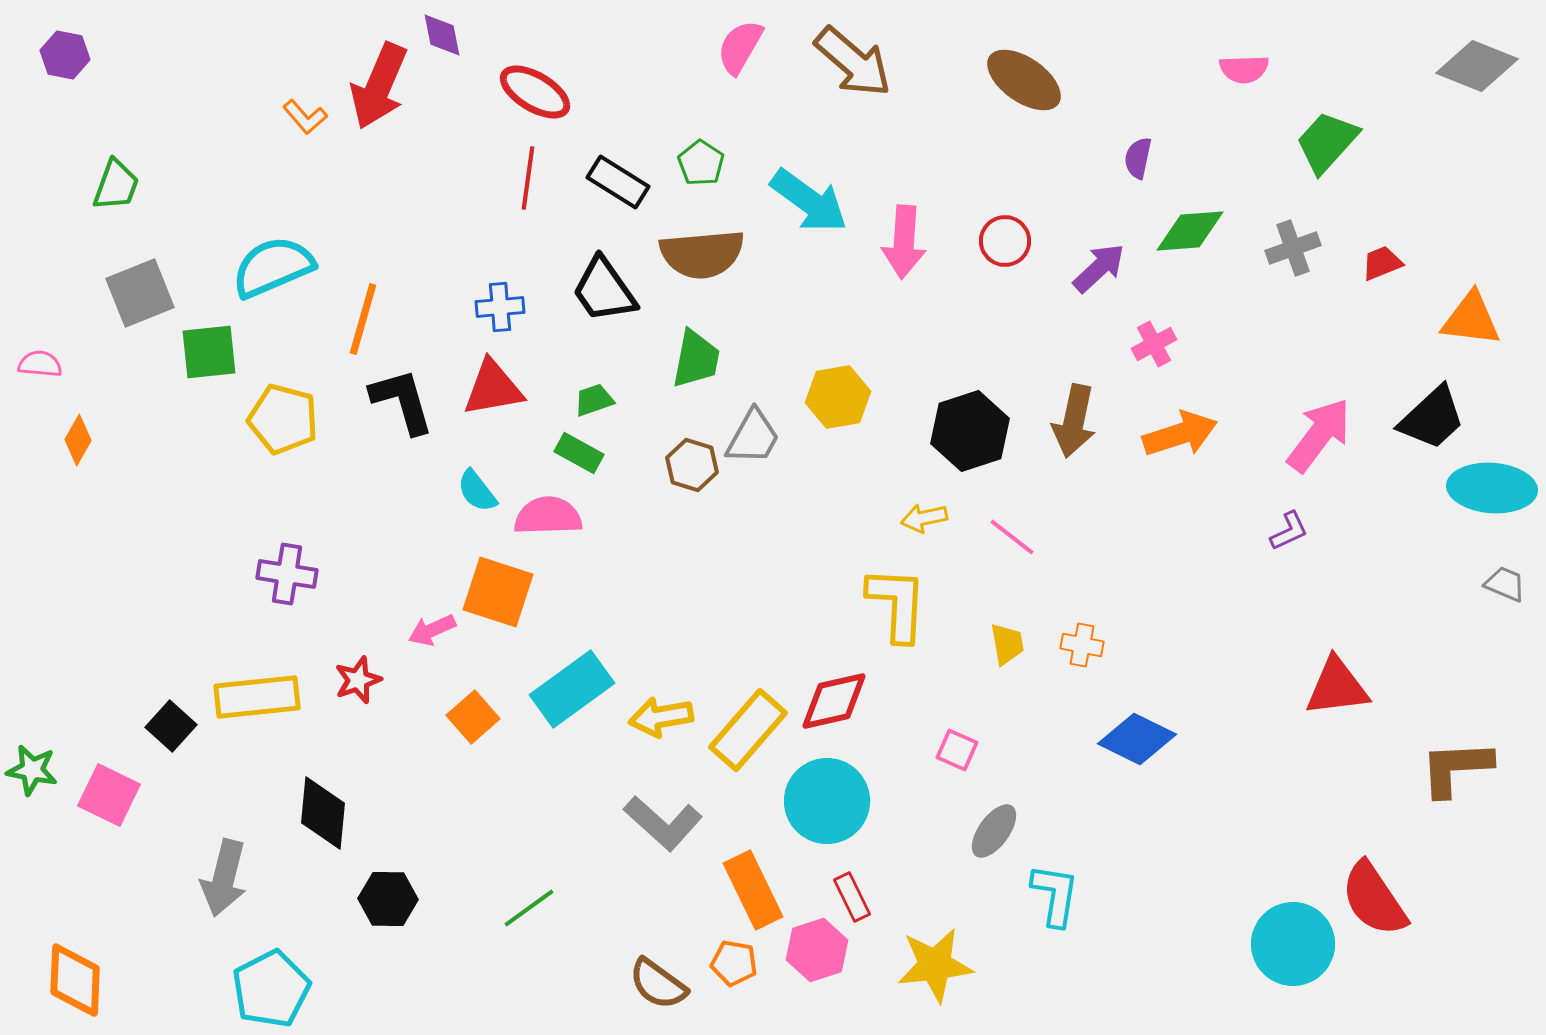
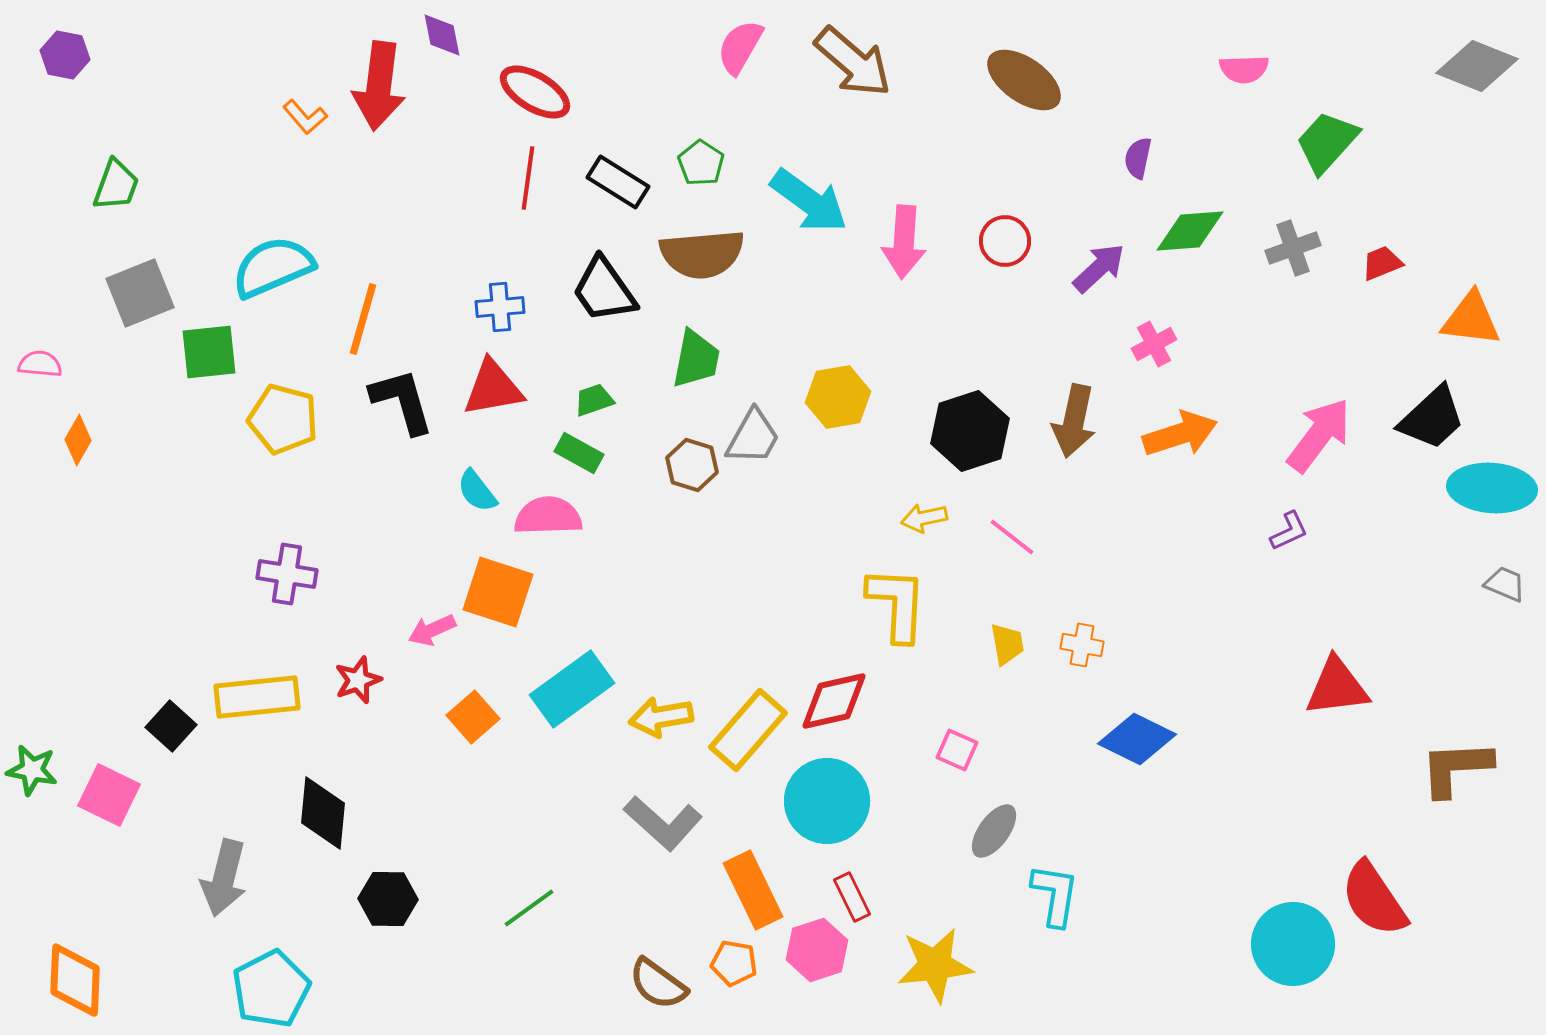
red arrow at (379, 86): rotated 16 degrees counterclockwise
